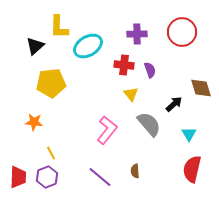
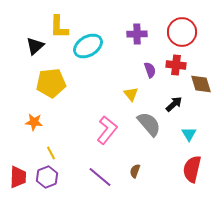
red cross: moved 52 px right
brown diamond: moved 4 px up
brown semicircle: rotated 24 degrees clockwise
